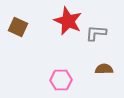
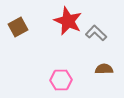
brown square: rotated 36 degrees clockwise
gray L-shape: rotated 40 degrees clockwise
